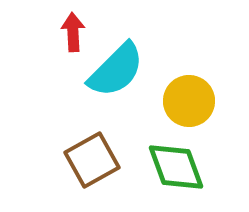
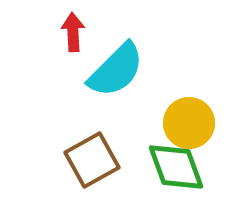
yellow circle: moved 22 px down
